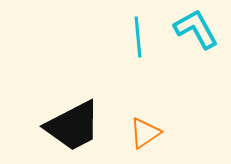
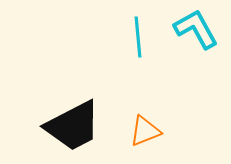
orange triangle: moved 2 px up; rotated 12 degrees clockwise
